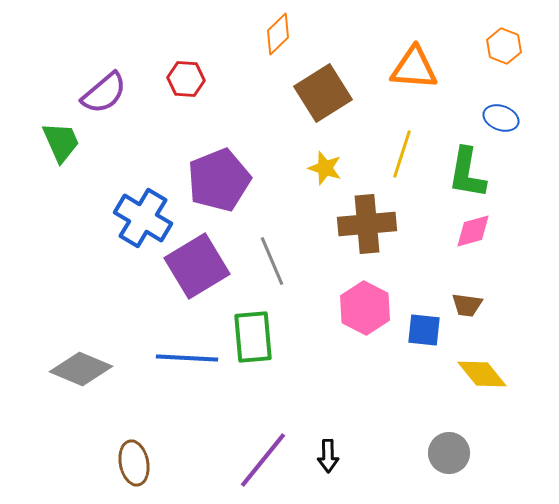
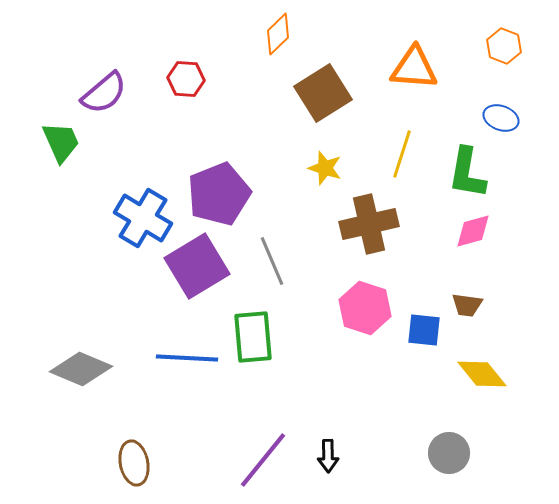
purple pentagon: moved 14 px down
brown cross: moved 2 px right; rotated 8 degrees counterclockwise
pink hexagon: rotated 9 degrees counterclockwise
